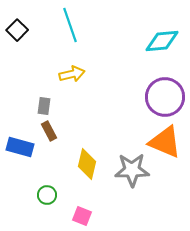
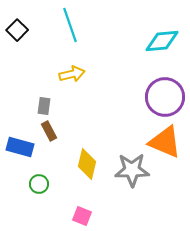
green circle: moved 8 px left, 11 px up
